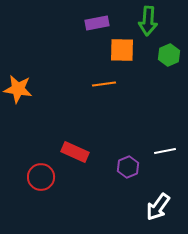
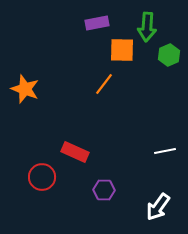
green arrow: moved 1 px left, 6 px down
orange line: rotated 45 degrees counterclockwise
orange star: moved 7 px right; rotated 12 degrees clockwise
purple hexagon: moved 24 px left, 23 px down; rotated 25 degrees clockwise
red circle: moved 1 px right
